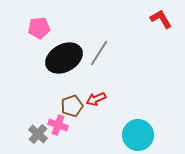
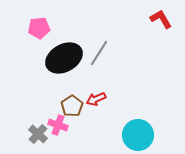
brown pentagon: rotated 15 degrees counterclockwise
